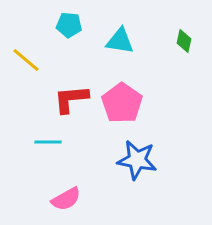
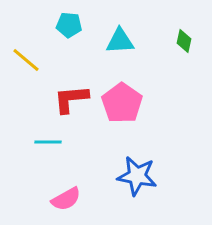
cyan triangle: rotated 12 degrees counterclockwise
blue star: moved 16 px down
